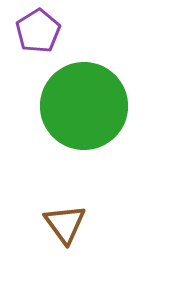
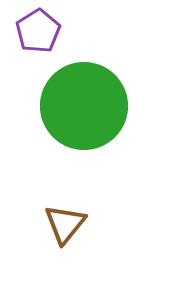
brown triangle: rotated 15 degrees clockwise
